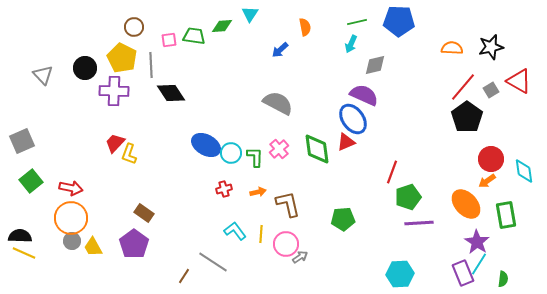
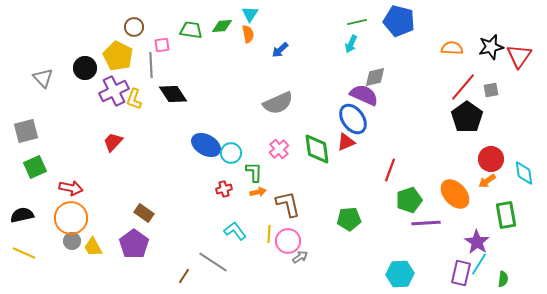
blue pentagon at (399, 21): rotated 12 degrees clockwise
orange semicircle at (305, 27): moved 57 px left, 7 px down
green trapezoid at (194, 36): moved 3 px left, 6 px up
pink square at (169, 40): moved 7 px left, 5 px down
yellow pentagon at (122, 58): moved 4 px left, 2 px up
gray diamond at (375, 65): moved 12 px down
gray triangle at (43, 75): moved 3 px down
red triangle at (519, 81): moved 25 px up; rotated 36 degrees clockwise
gray square at (491, 90): rotated 21 degrees clockwise
purple cross at (114, 91): rotated 28 degrees counterclockwise
black diamond at (171, 93): moved 2 px right, 1 px down
gray semicircle at (278, 103): rotated 128 degrees clockwise
gray square at (22, 141): moved 4 px right, 10 px up; rotated 10 degrees clockwise
red trapezoid at (115, 143): moved 2 px left, 1 px up
yellow L-shape at (129, 154): moved 5 px right, 55 px up
green L-shape at (255, 157): moved 1 px left, 15 px down
cyan diamond at (524, 171): moved 2 px down
red line at (392, 172): moved 2 px left, 2 px up
green square at (31, 181): moved 4 px right, 14 px up; rotated 15 degrees clockwise
green pentagon at (408, 197): moved 1 px right, 3 px down
orange ellipse at (466, 204): moved 11 px left, 10 px up
green pentagon at (343, 219): moved 6 px right
purple line at (419, 223): moved 7 px right
yellow line at (261, 234): moved 8 px right
black semicircle at (20, 236): moved 2 px right, 21 px up; rotated 15 degrees counterclockwise
pink circle at (286, 244): moved 2 px right, 3 px up
purple rectangle at (463, 273): moved 2 px left; rotated 35 degrees clockwise
